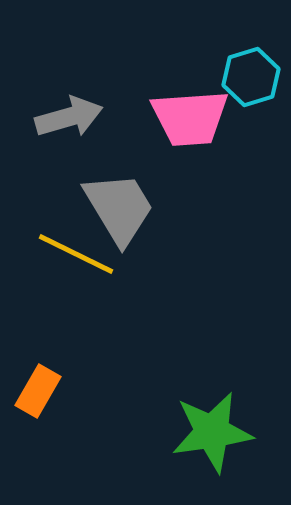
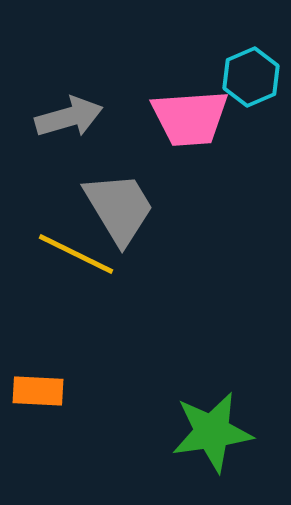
cyan hexagon: rotated 6 degrees counterclockwise
orange rectangle: rotated 63 degrees clockwise
